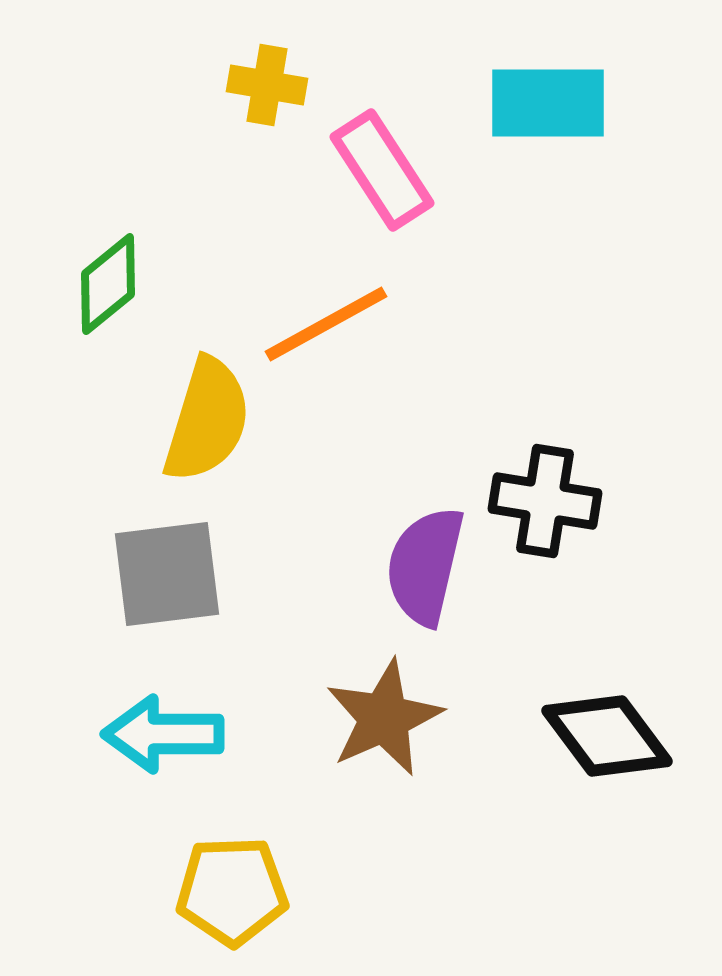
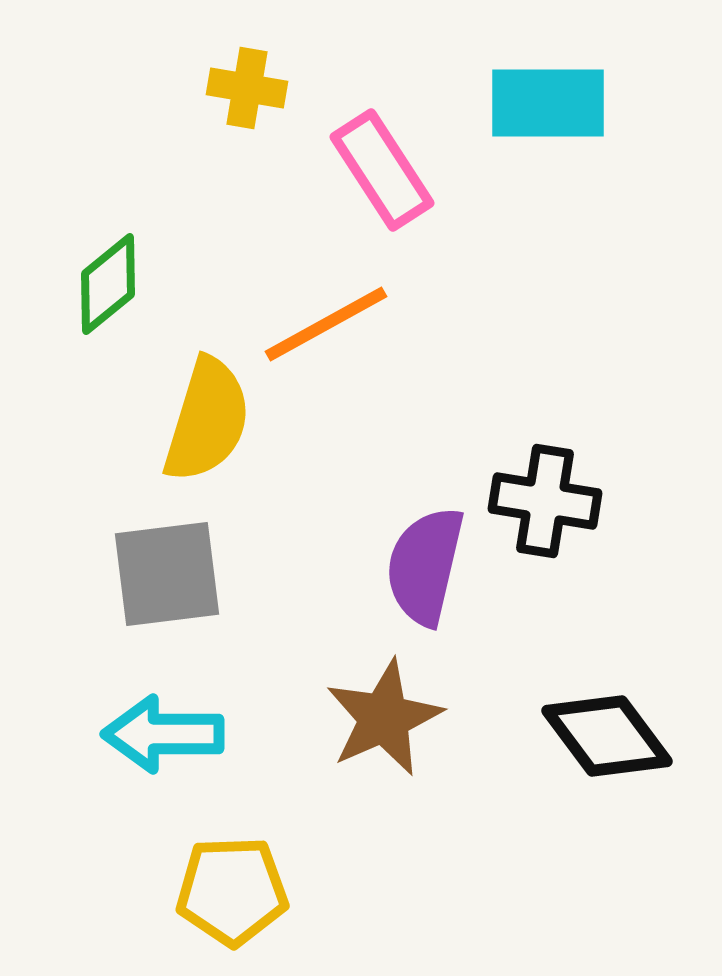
yellow cross: moved 20 px left, 3 px down
